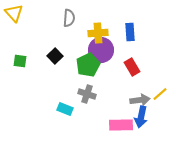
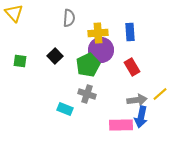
gray arrow: moved 3 px left
